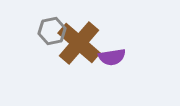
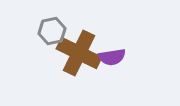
brown cross: moved 10 px down; rotated 15 degrees counterclockwise
